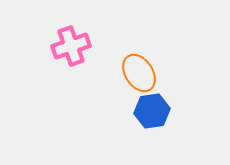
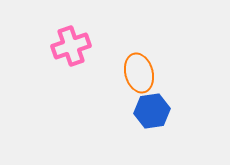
orange ellipse: rotated 18 degrees clockwise
